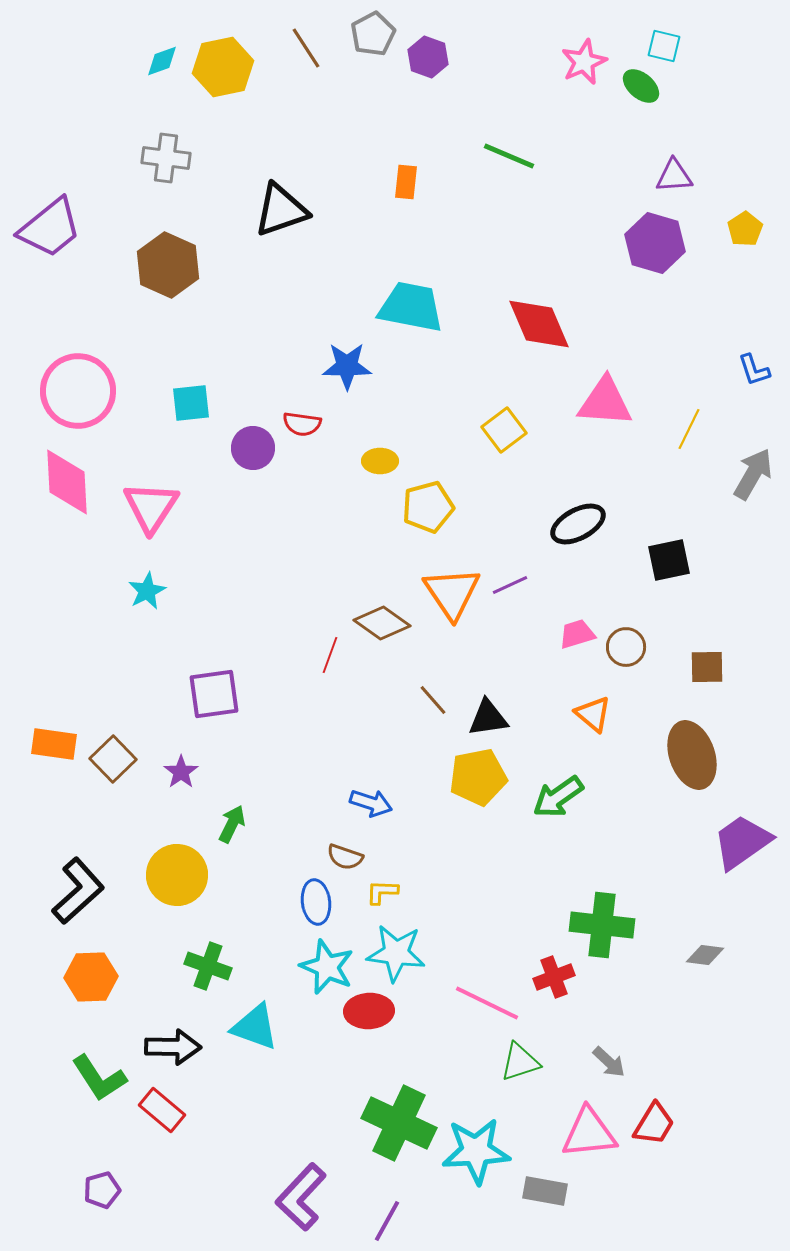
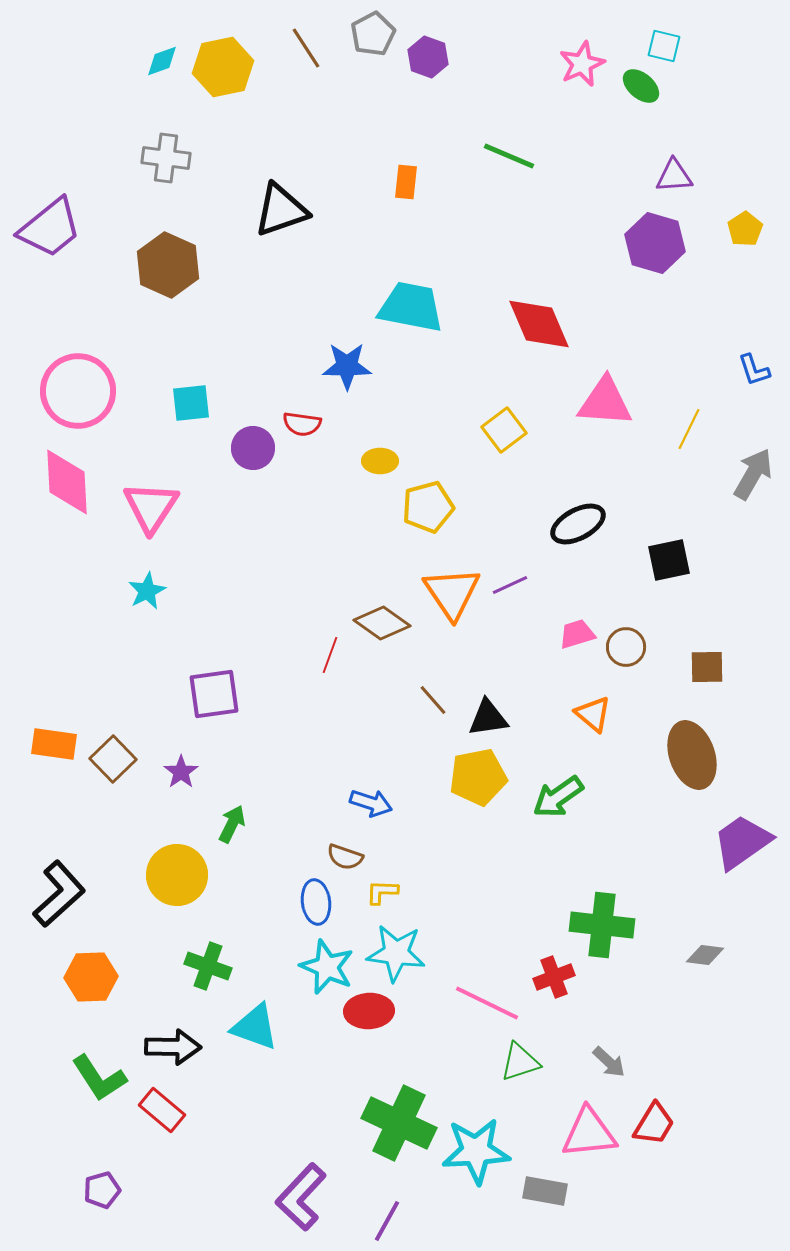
pink star at (584, 62): moved 2 px left, 2 px down
black L-shape at (78, 891): moved 19 px left, 3 px down
